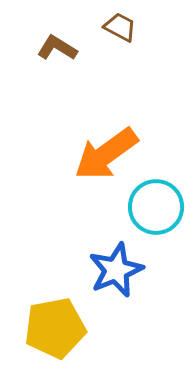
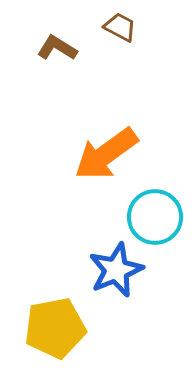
cyan circle: moved 1 px left, 10 px down
